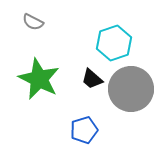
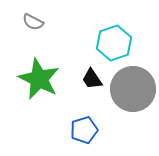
black trapezoid: rotated 15 degrees clockwise
gray circle: moved 2 px right
